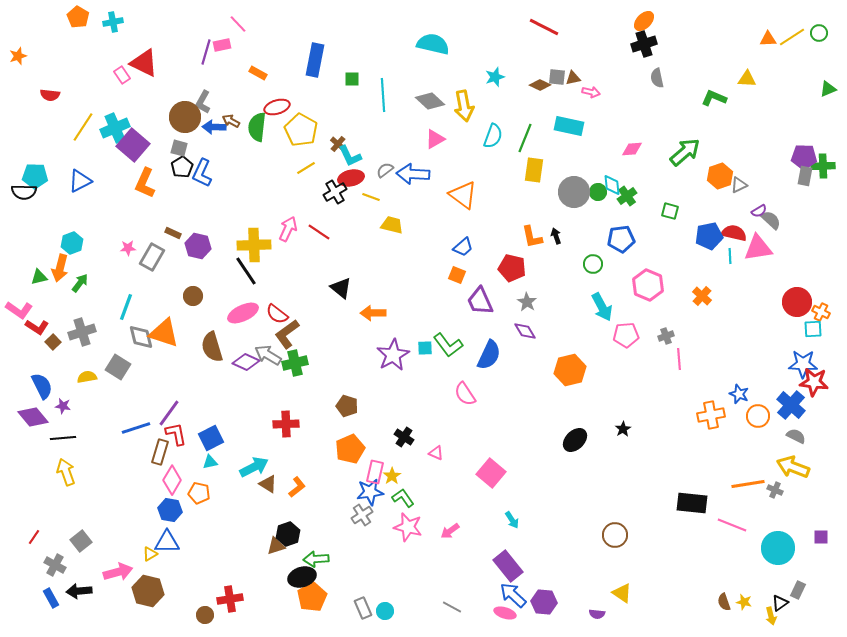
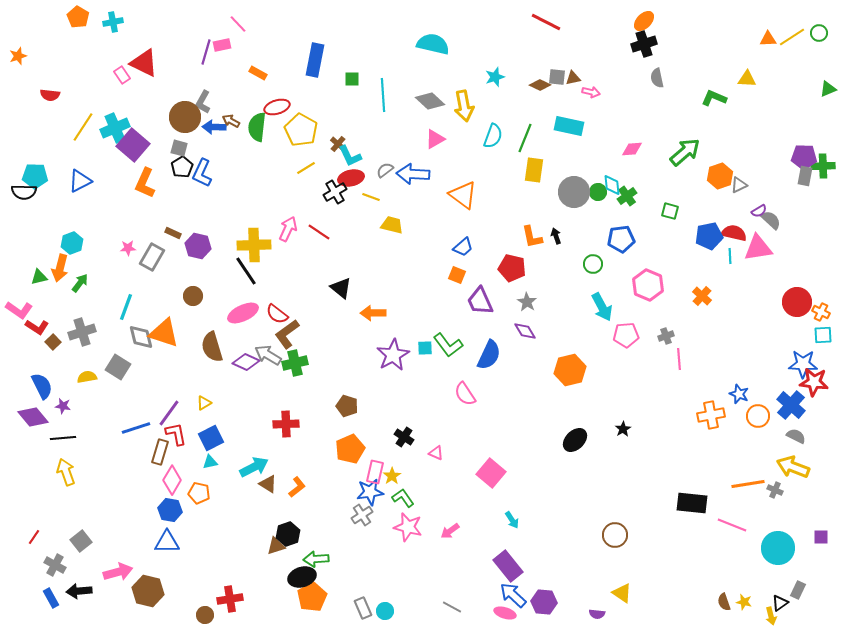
red line at (544, 27): moved 2 px right, 5 px up
cyan square at (813, 329): moved 10 px right, 6 px down
yellow triangle at (150, 554): moved 54 px right, 151 px up
